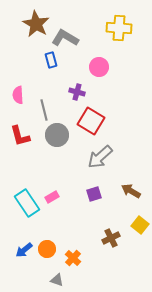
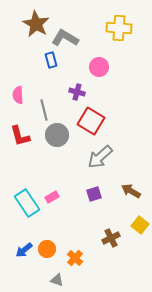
orange cross: moved 2 px right
